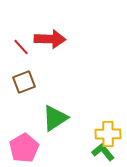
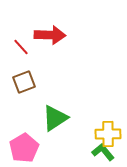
red arrow: moved 4 px up
